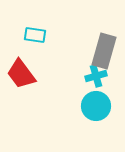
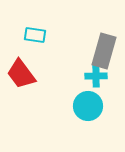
cyan cross: rotated 15 degrees clockwise
cyan circle: moved 8 px left
